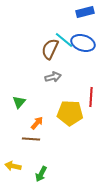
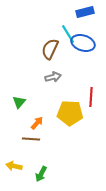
cyan line: moved 4 px right, 6 px up; rotated 18 degrees clockwise
yellow arrow: moved 1 px right
